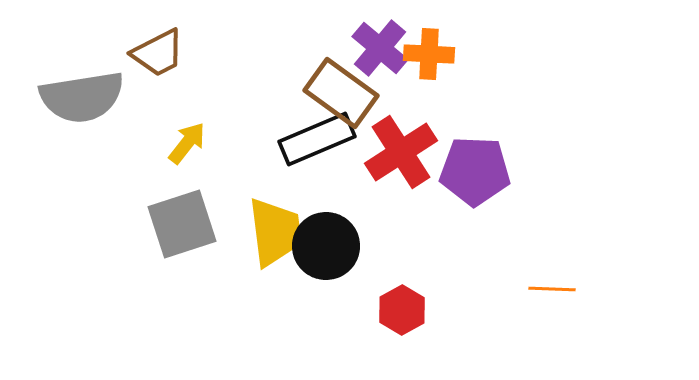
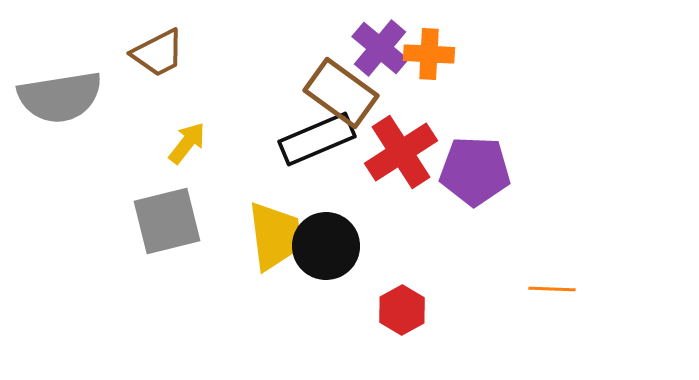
gray semicircle: moved 22 px left
gray square: moved 15 px left, 3 px up; rotated 4 degrees clockwise
yellow trapezoid: moved 4 px down
